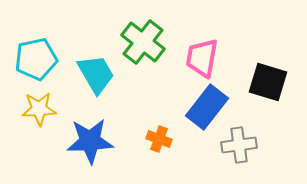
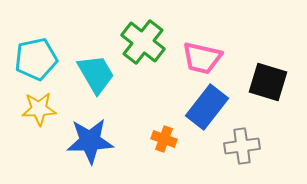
pink trapezoid: rotated 87 degrees counterclockwise
orange cross: moved 5 px right
gray cross: moved 3 px right, 1 px down
